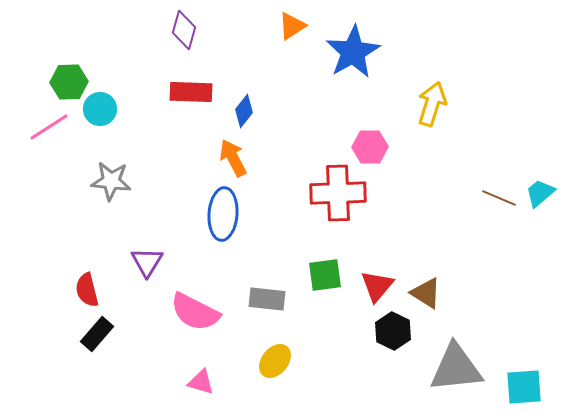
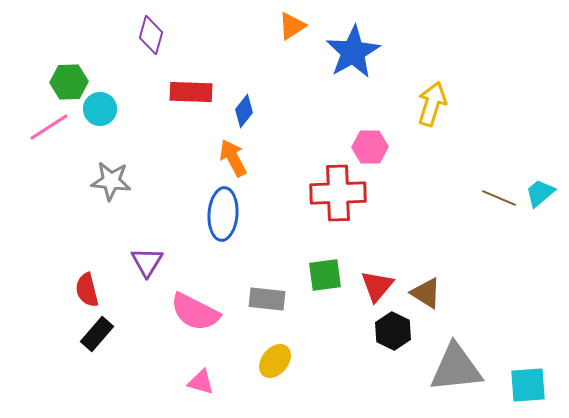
purple diamond: moved 33 px left, 5 px down
cyan square: moved 4 px right, 2 px up
